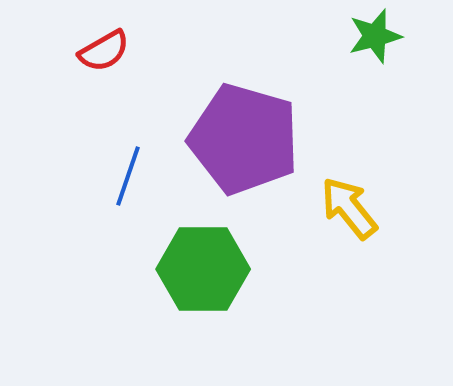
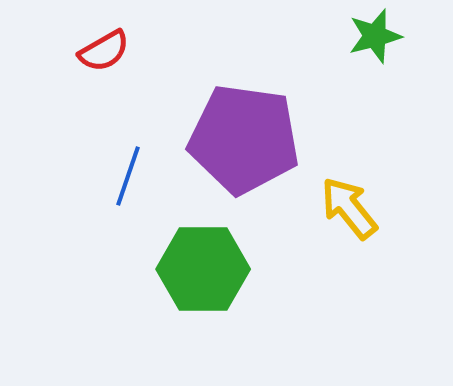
purple pentagon: rotated 8 degrees counterclockwise
